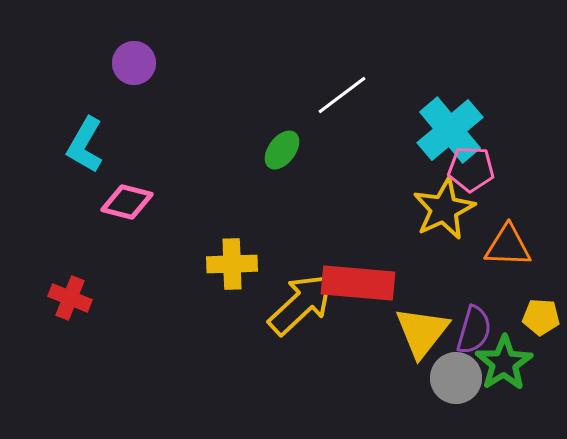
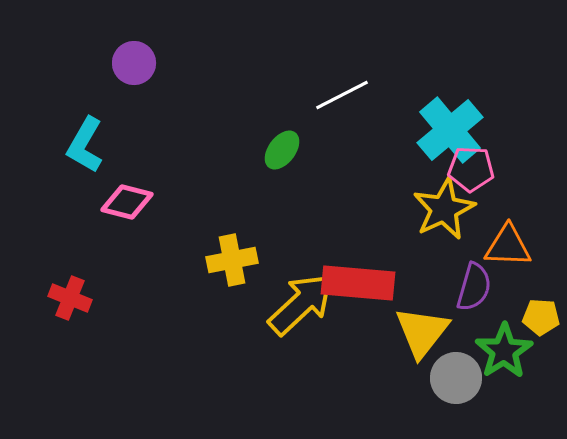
white line: rotated 10 degrees clockwise
yellow cross: moved 4 px up; rotated 9 degrees counterclockwise
purple semicircle: moved 43 px up
green star: moved 12 px up
